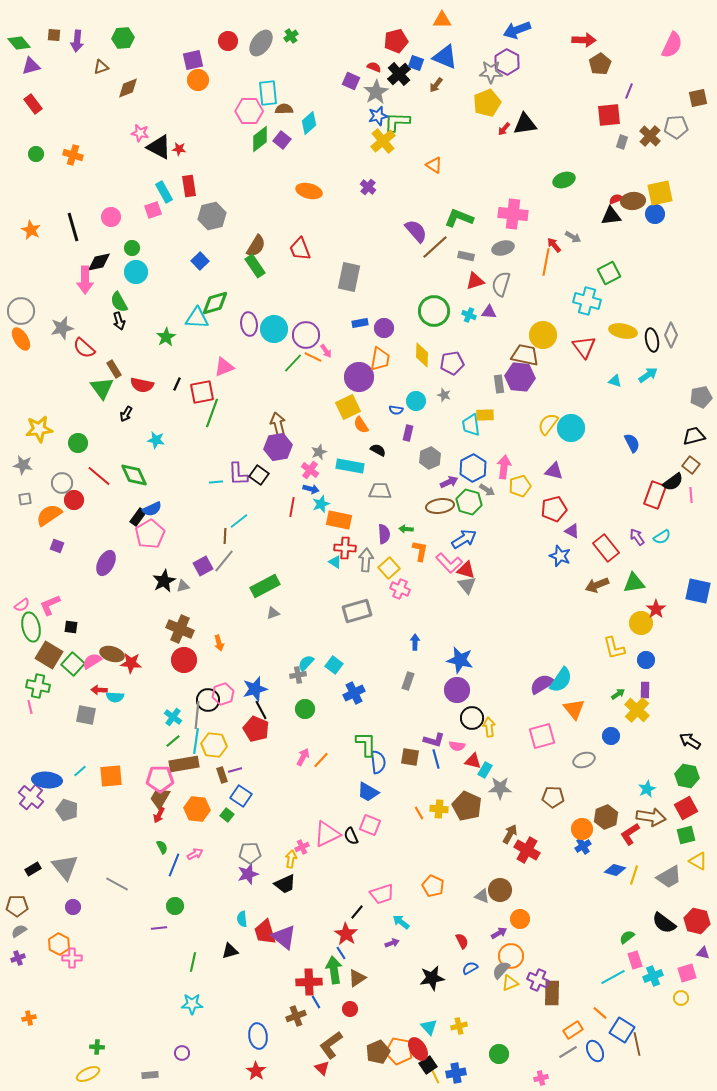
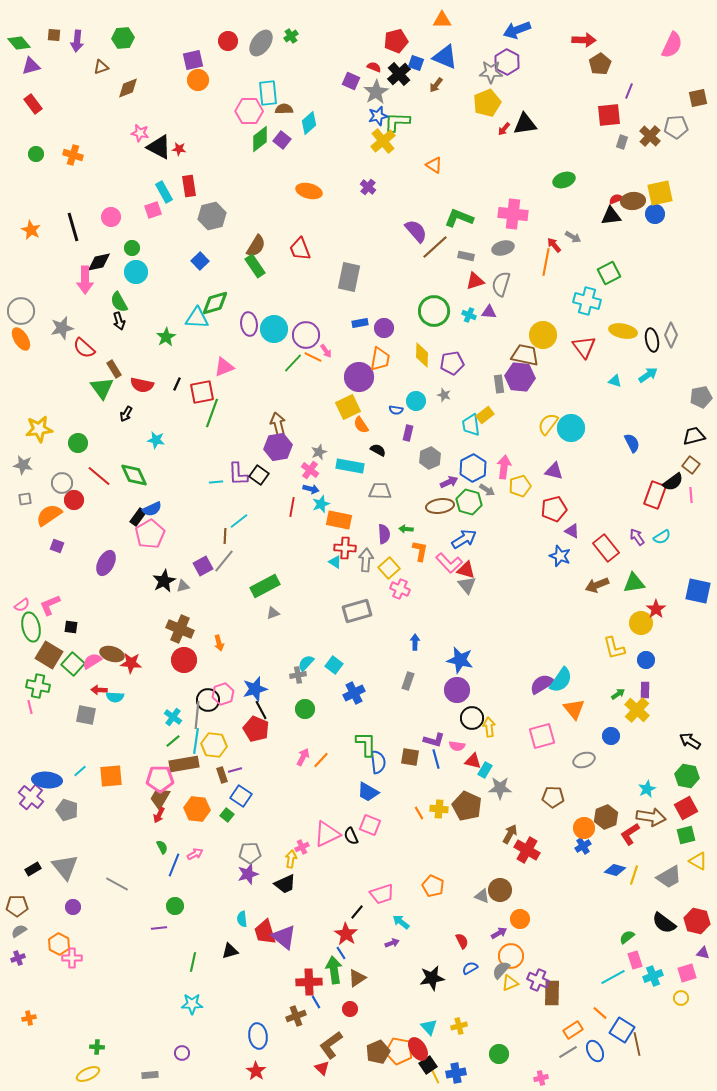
yellow rectangle at (485, 415): rotated 36 degrees counterclockwise
orange circle at (582, 829): moved 2 px right, 1 px up
